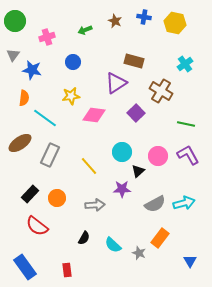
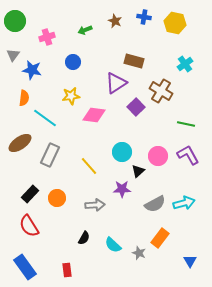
purple square: moved 6 px up
red semicircle: moved 8 px left; rotated 20 degrees clockwise
